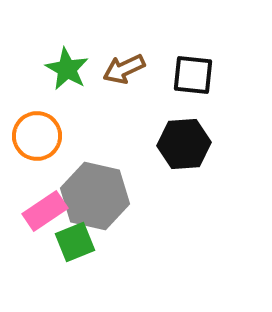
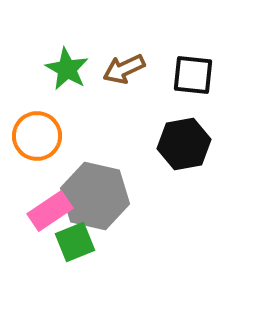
black hexagon: rotated 6 degrees counterclockwise
pink rectangle: moved 5 px right
